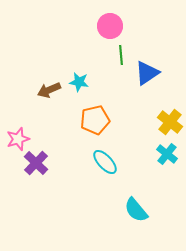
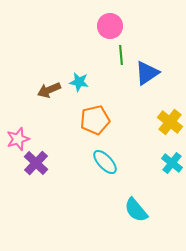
cyan cross: moved 5 px right, 9 px down
